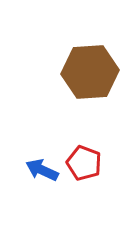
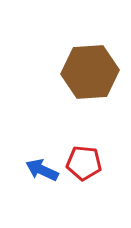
red pentagon: rotated 16 degrees counterclockwise
